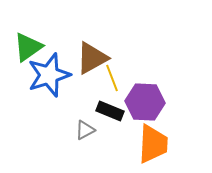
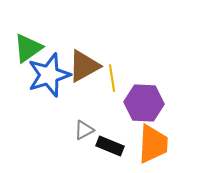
green triangle: moved 1 px down
brown triangle: moved 8 px left, 8 px down
yellow line: rotated 12 degrees clockwise
purple hexagon: moved 1 px left, 1 px down
black rectangle: moved 35 px down
gray triangle: moved 1 px left
